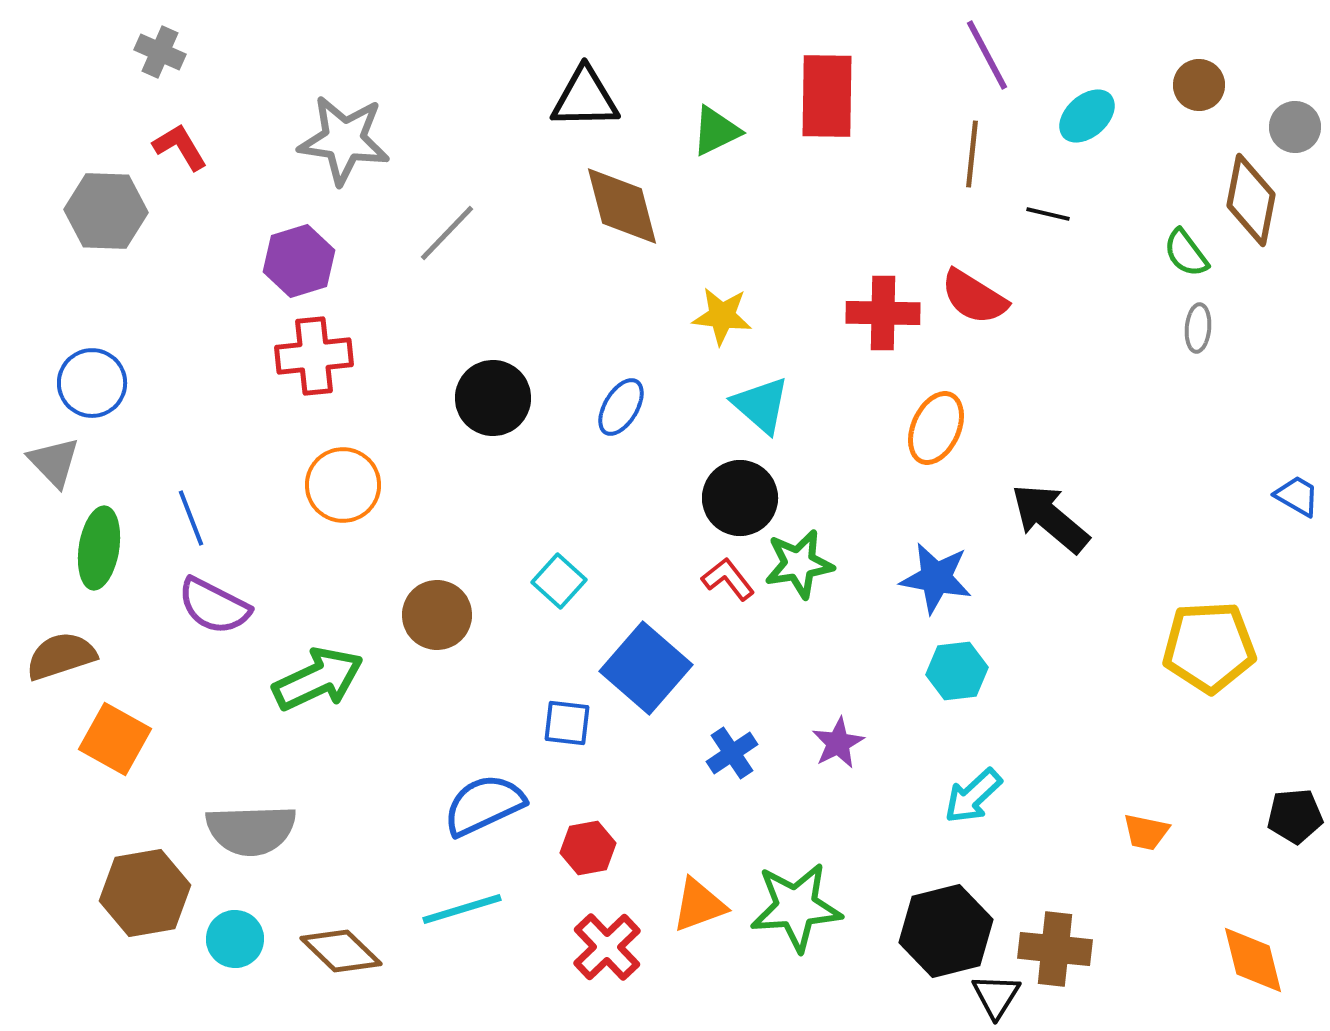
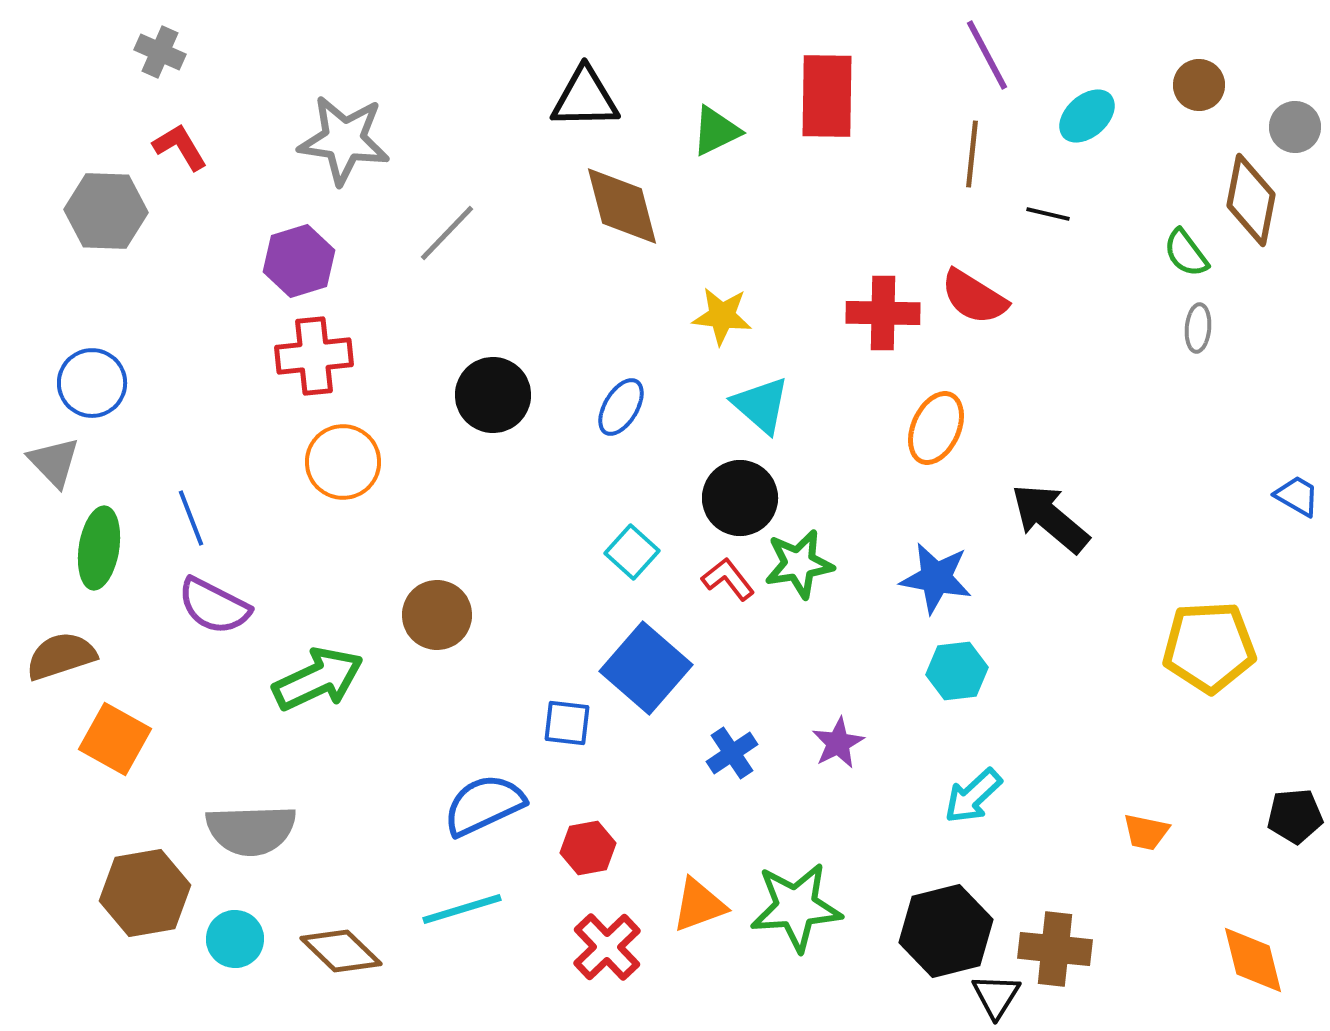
black circle at (493, 398): moved 3 px up
orange circle at (343, 485): moved 23 px up
cyan square at (559, 581): moved 73 px right, 29 px up
